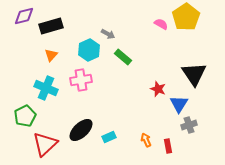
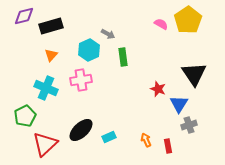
yellow pentagon: moved 2 px right, 3 px down
green rectangle: rotated 42 degrees clockwise
